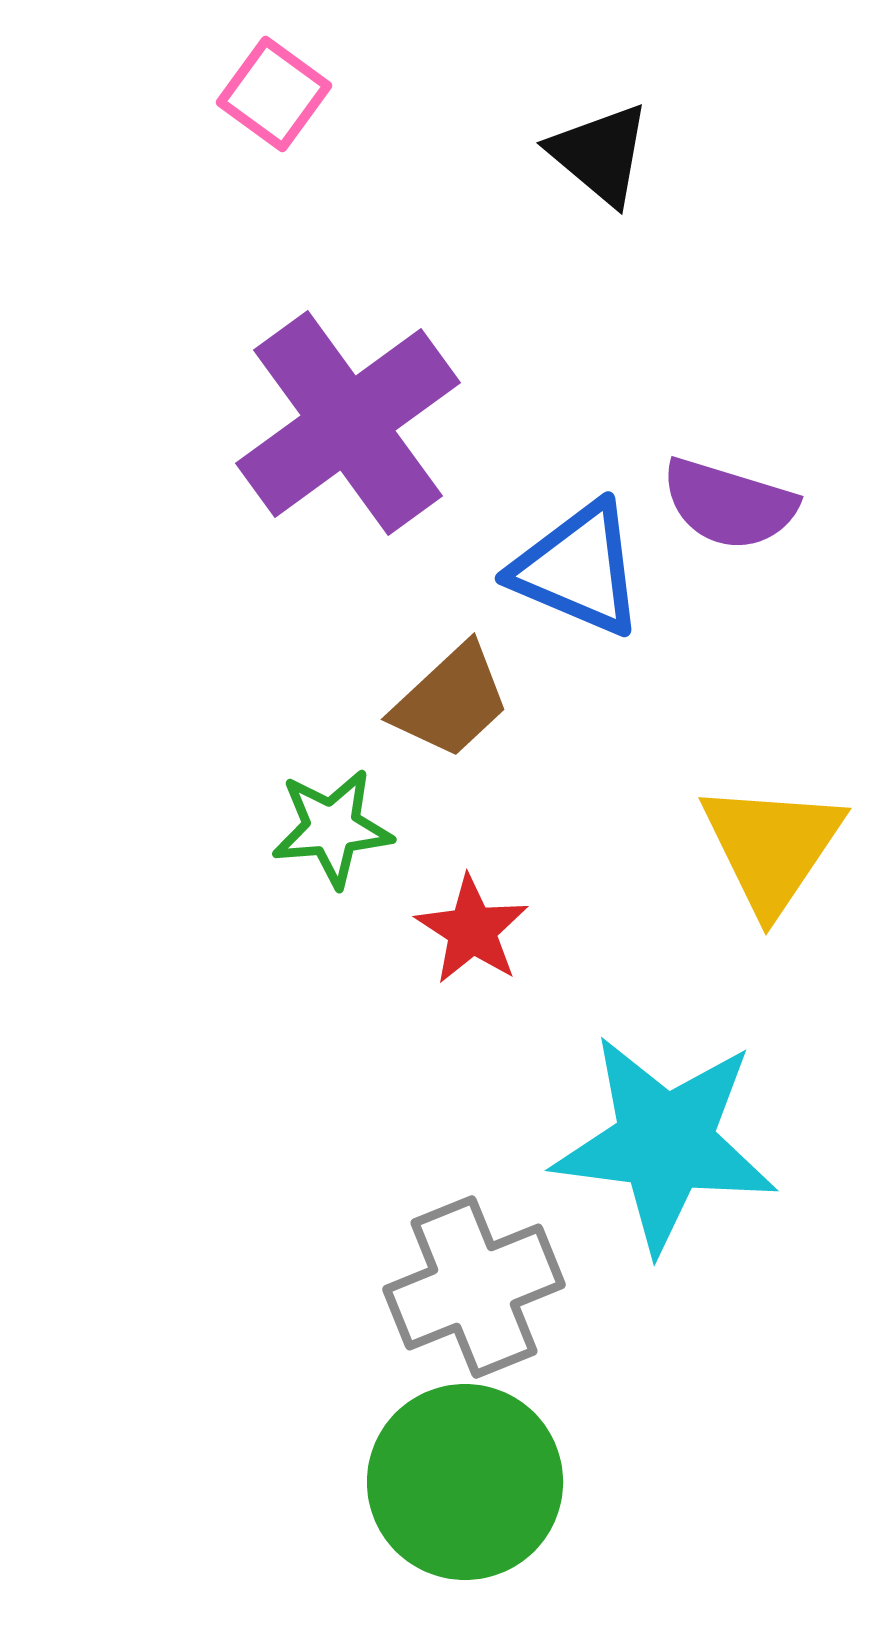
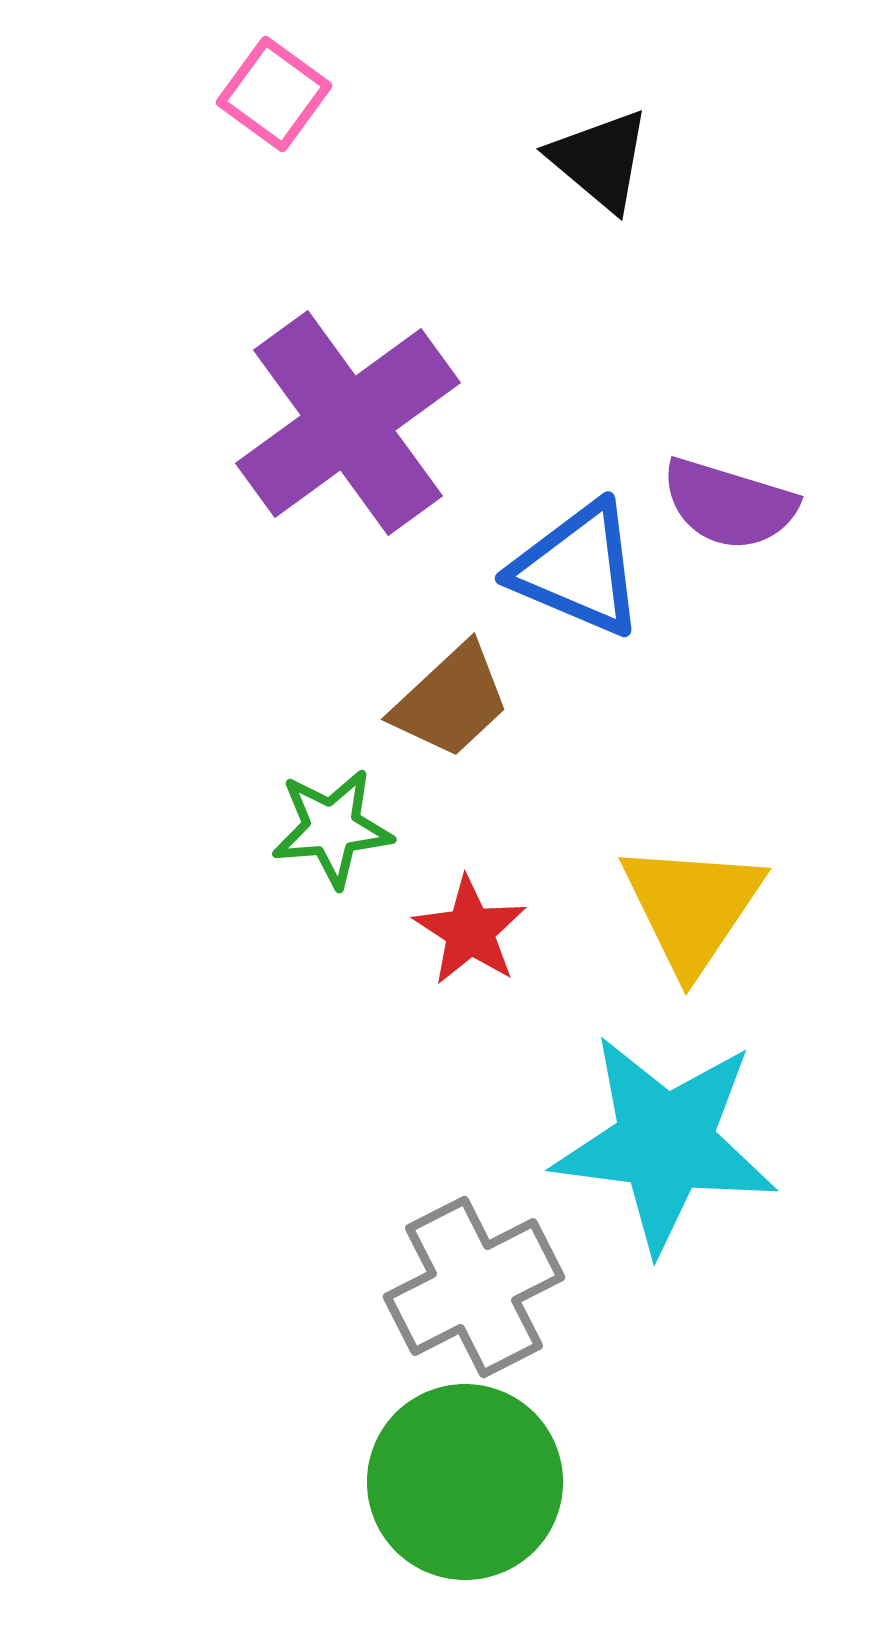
black triangle: moved 6 px down
yellow triangle: moved 80 px left, 60 px down
red star: moved 2 px left, 1 px down
gray cross: rotated 5 degrees counterclockwise
